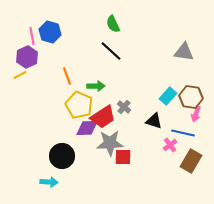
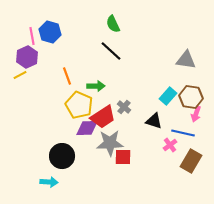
gray triangle: moved 2 px right, 8 px down
